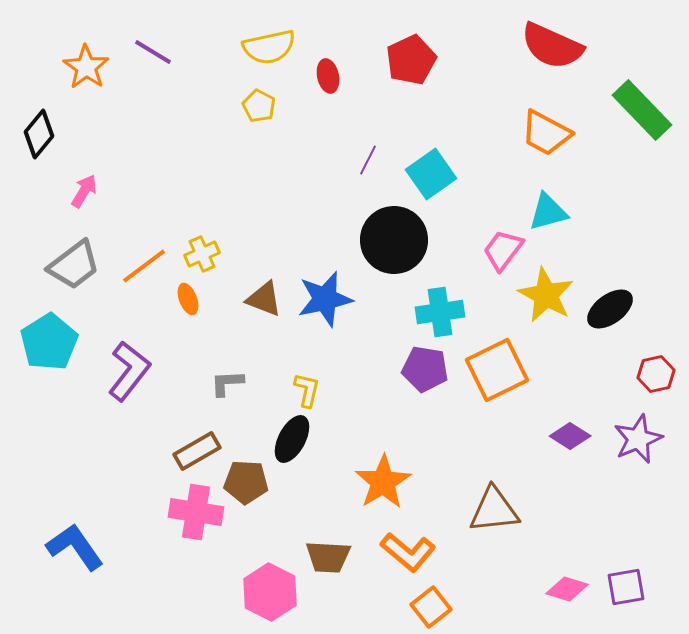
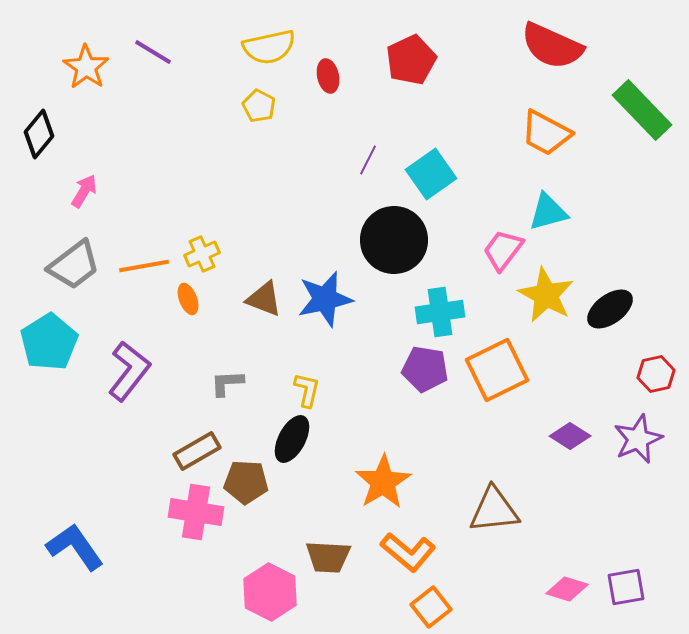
orange line at (144, 266): rotated 27 degrees clockwise
